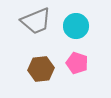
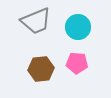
cyan circle: moved 2 px right, 1 px down
pink pentagon: rotated 15 degrees counterclockwise
